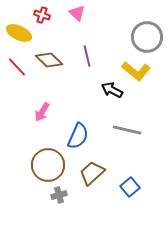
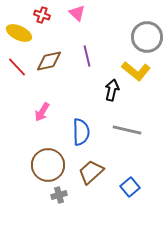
brown diamond: moved 1 px down; rotated 56 degrees counterclockwise
black arrow: rotated 75 degrees clockwise
blue semicircle: moved 3 px right, 4 px up; rotated 24 degrees counterclockwise
brown trapezoid: moved 1 px left, 1 px up
